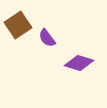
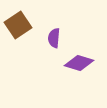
purple semicircle: moved 7 px right; rotated 42 degrees clockwise
